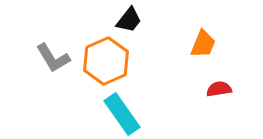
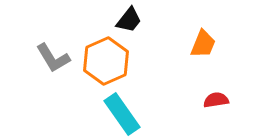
red semicircle: moved 3 px left, 11 px down
